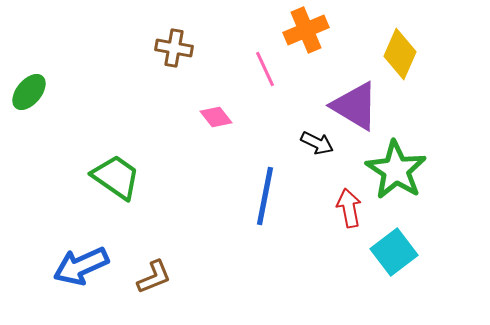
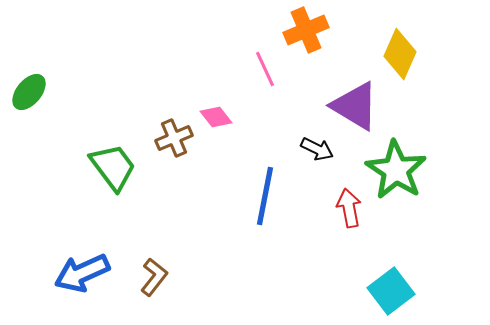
brown cross: moved 90 px down; rotated 33 degrees counterclockwise
black arrow: moved 6 px down
green trapezoid: moved 3 px left, 10 px up; rotated 18 degrees clockwise
cyan square: moved 3 px left, 39 px down
blue arrow: moved 1 px right, 7 px down
brown L-shape: rotated 30 degrees counterclockwise
